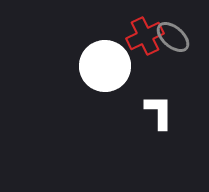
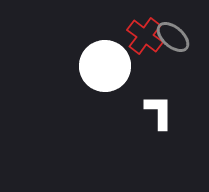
red cross: rotated 27 degrees counterclockwise
